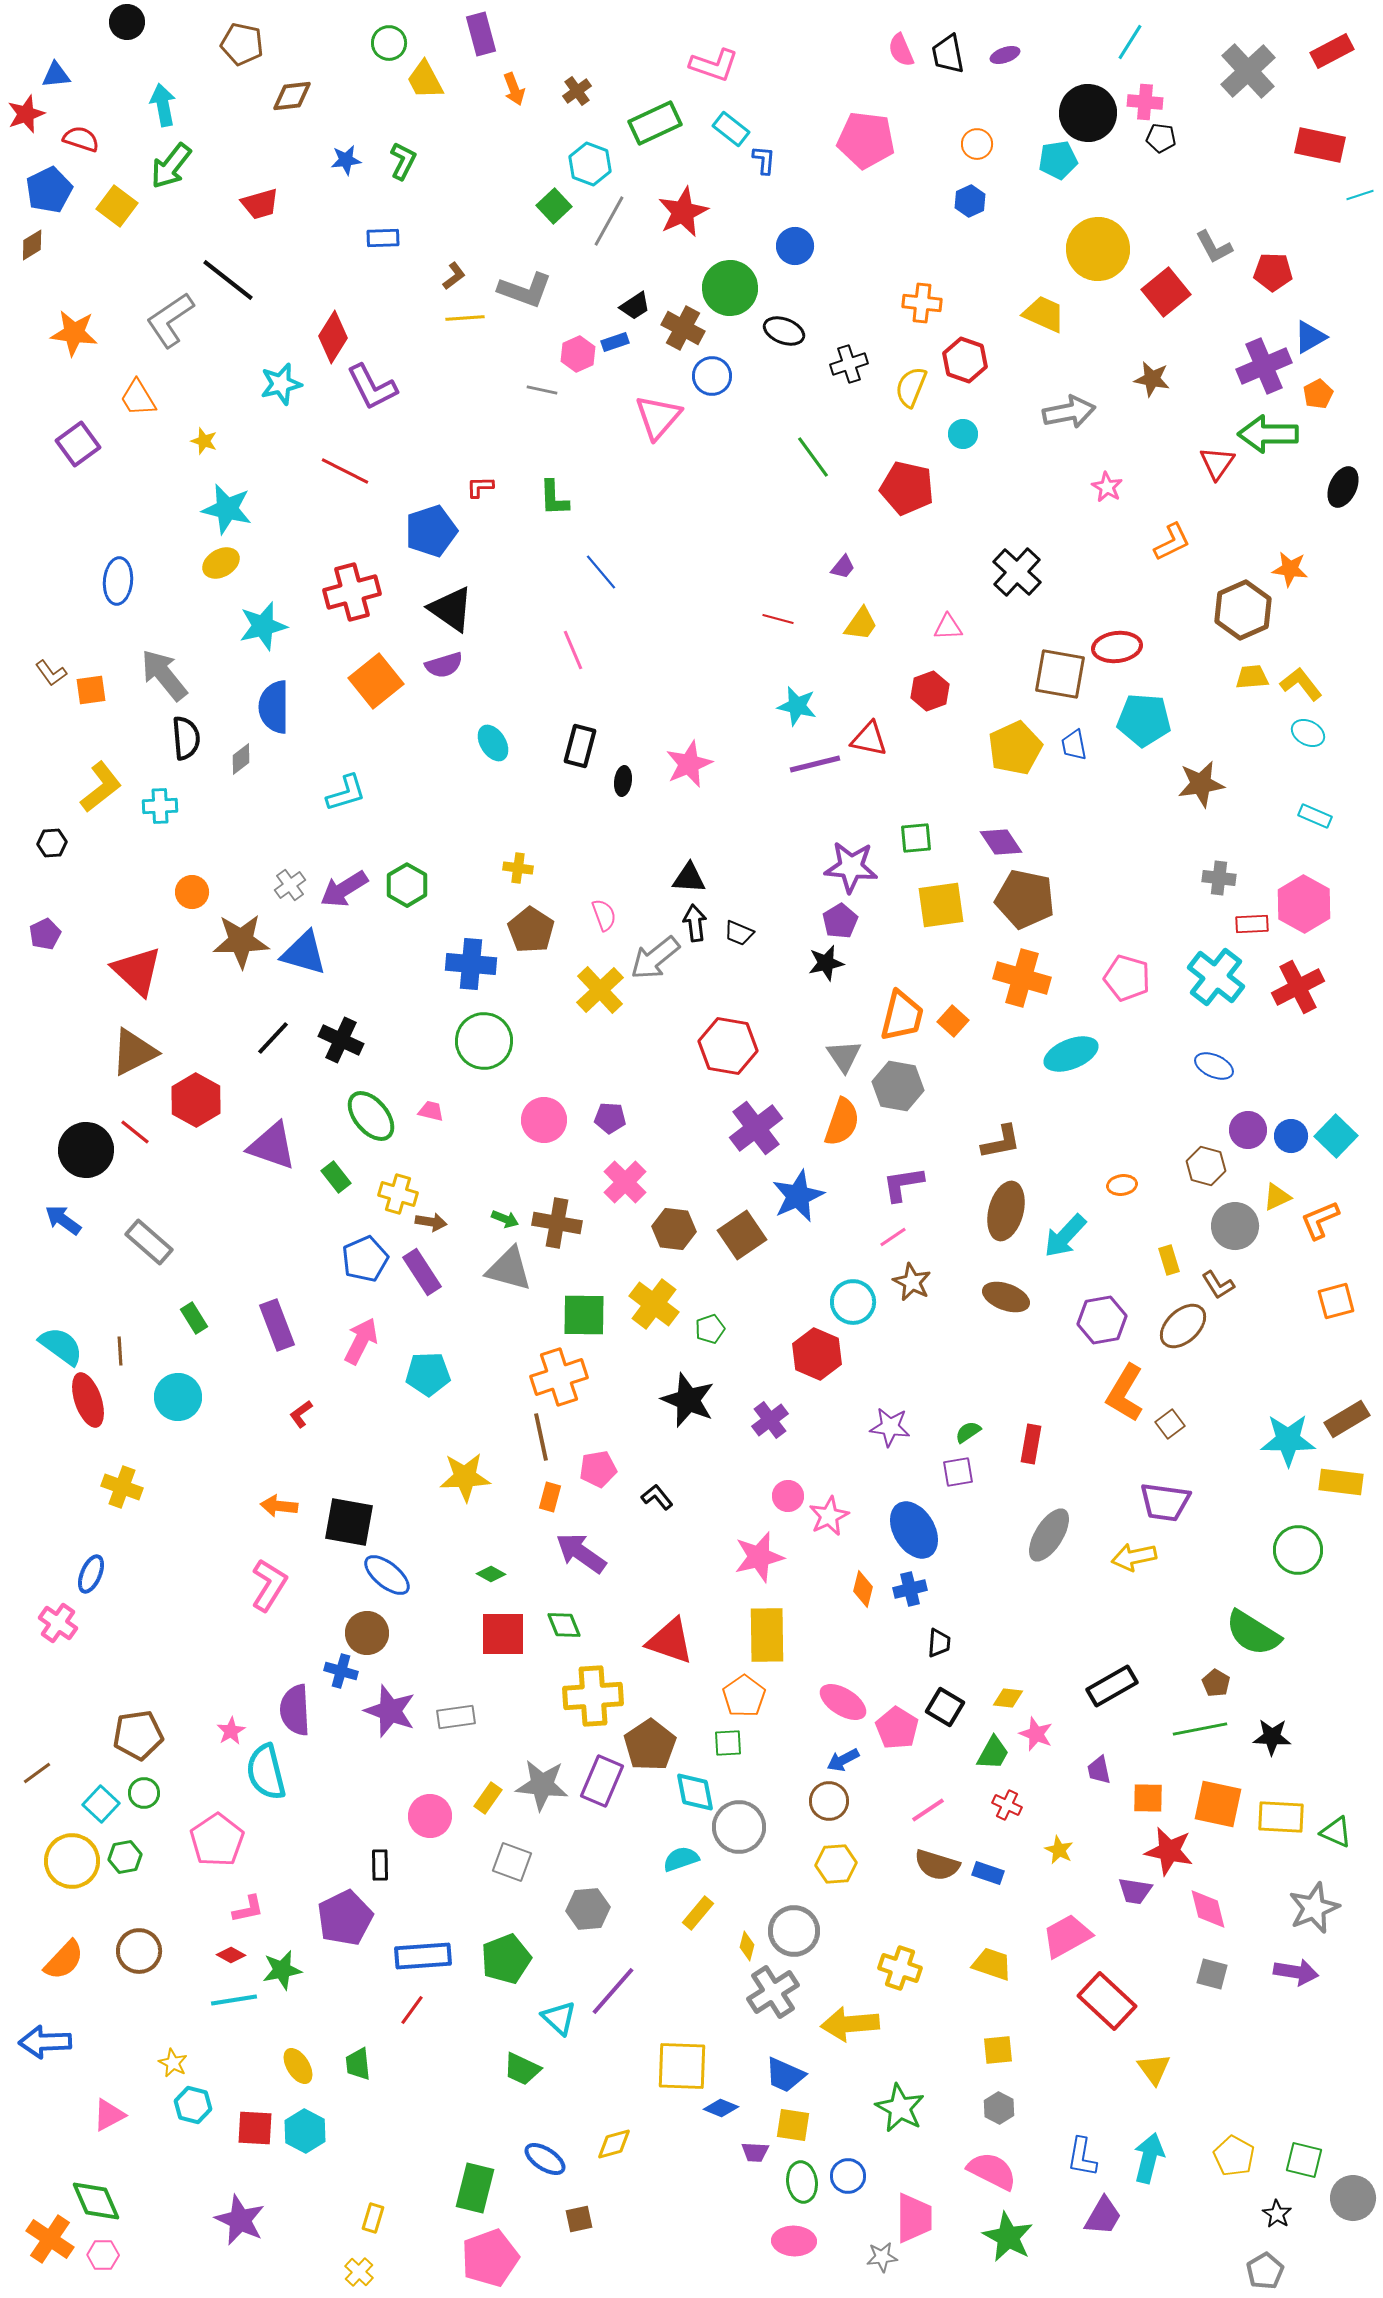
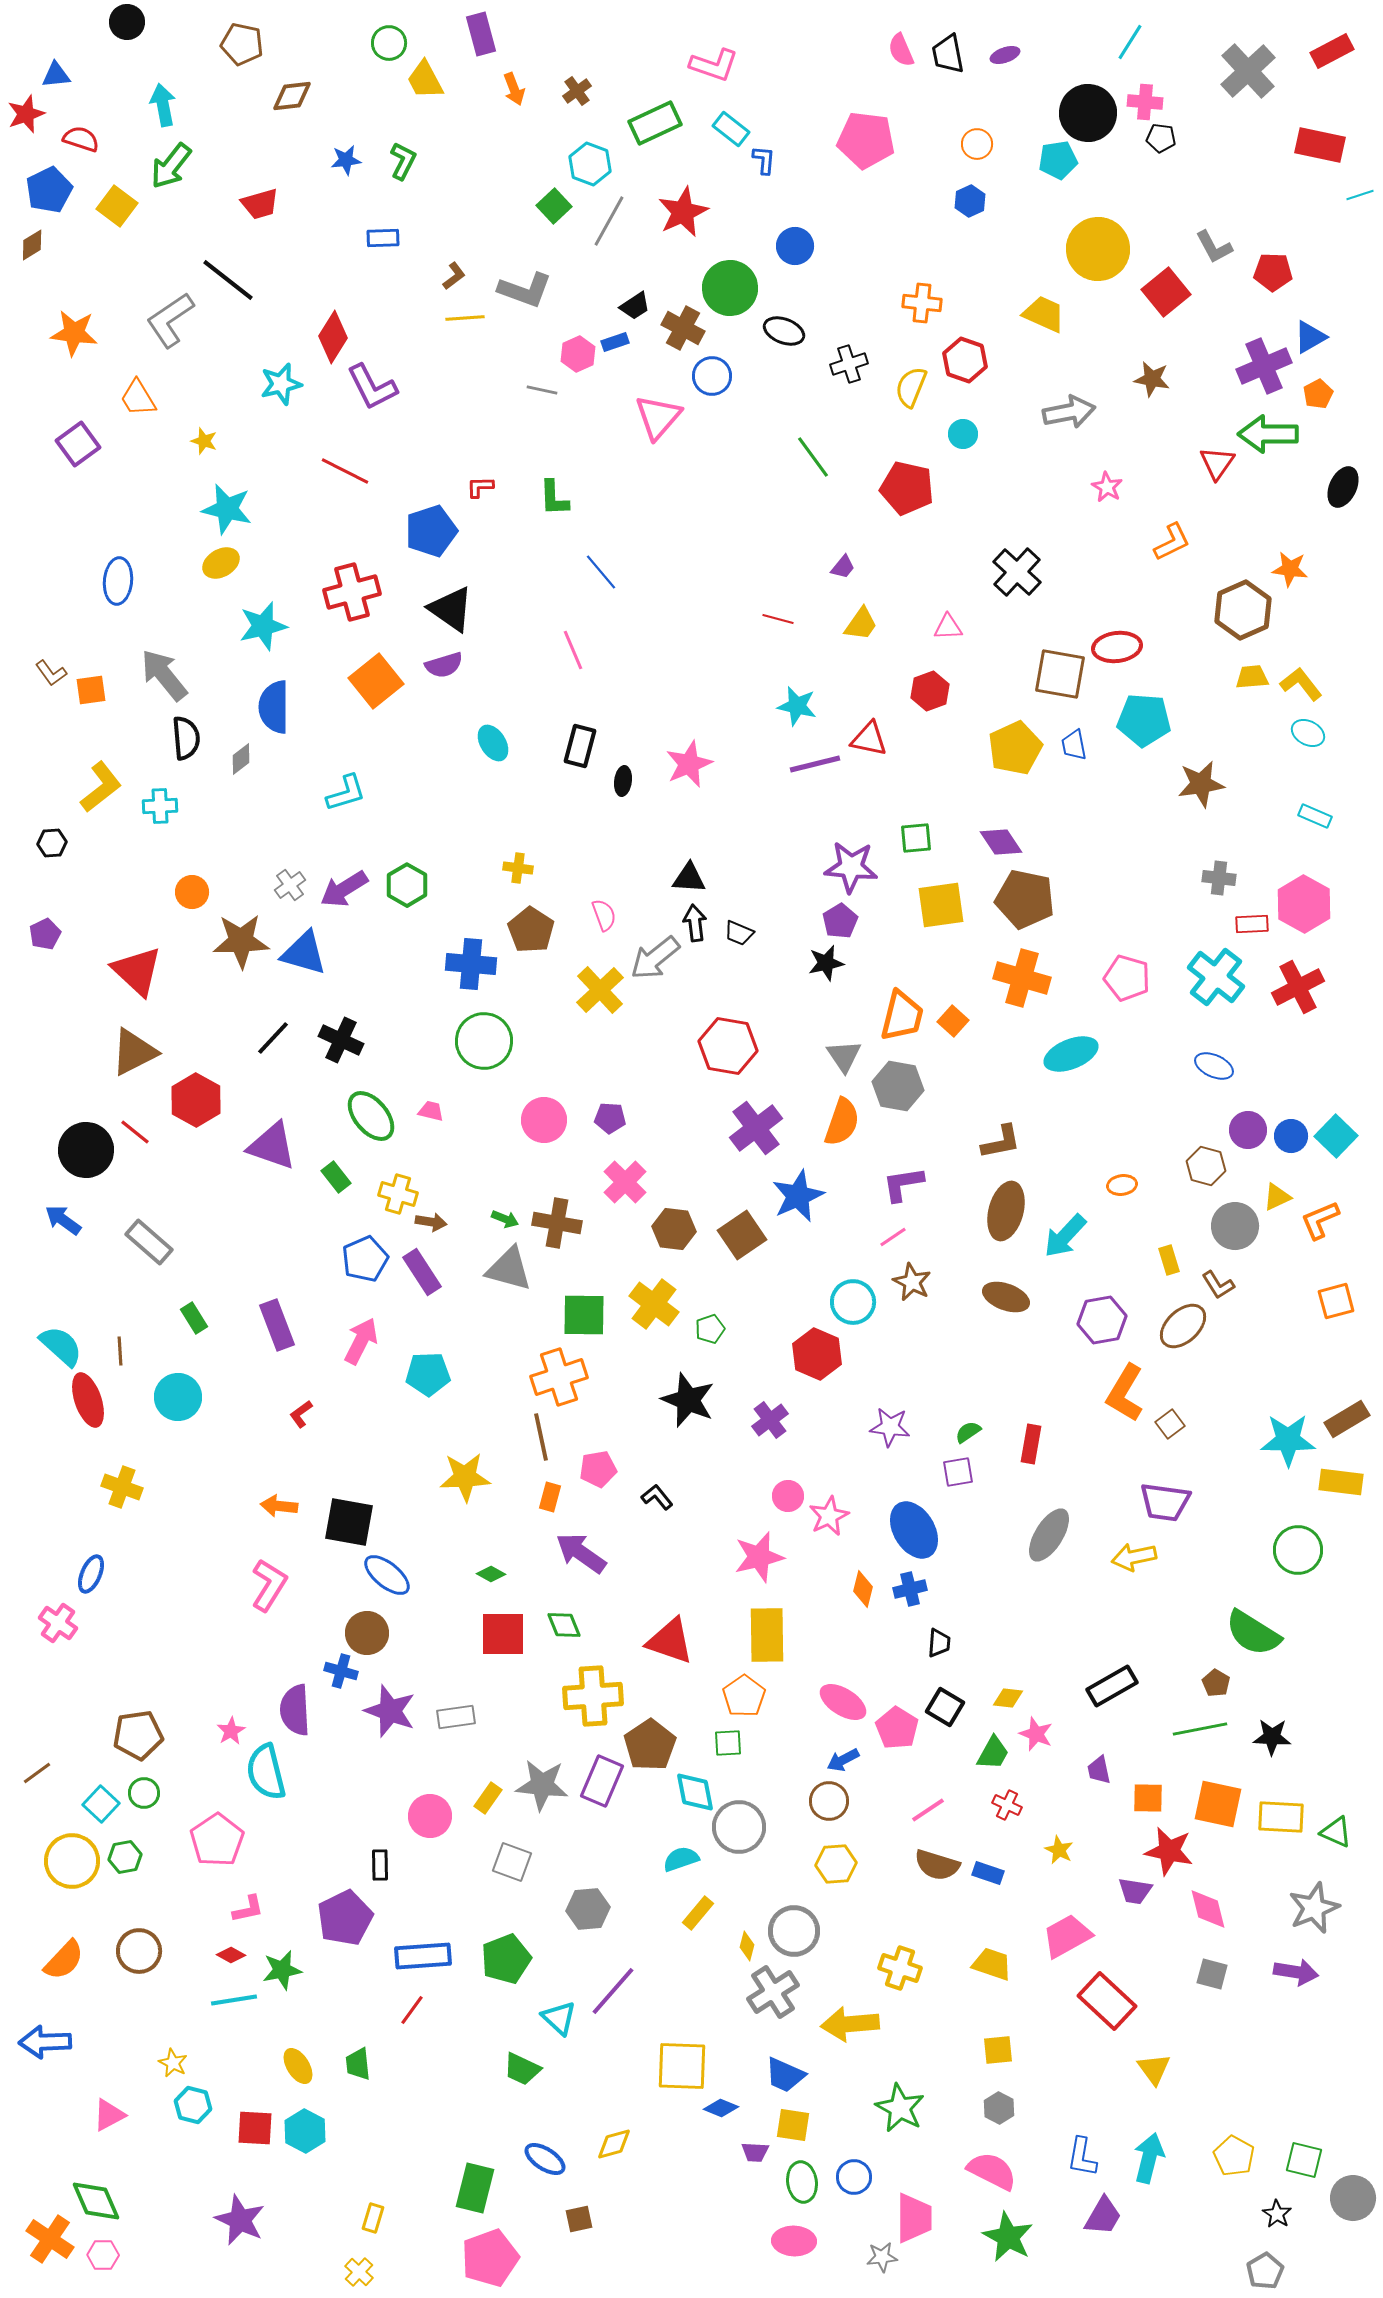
cyan semicircle at (61, 1346): rotated 6 degrees clockwise
blue circle at (848, 2176): moved 6 px right, 1 px down
